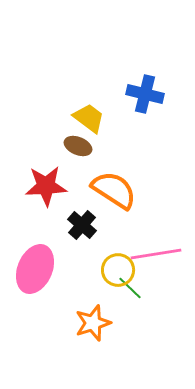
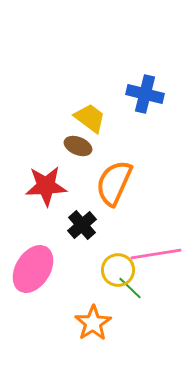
yellow trapezoid: moved 1 px right
orange semicircle: moved 7 px up; rotated 99 degrees counterclockwise
black cross: rotated 8 degrees clockwise
pink ellipse: moved 2 px left; rotated 9 degrees clockwise
orange star: rotated 15 degrees counterclockwise
